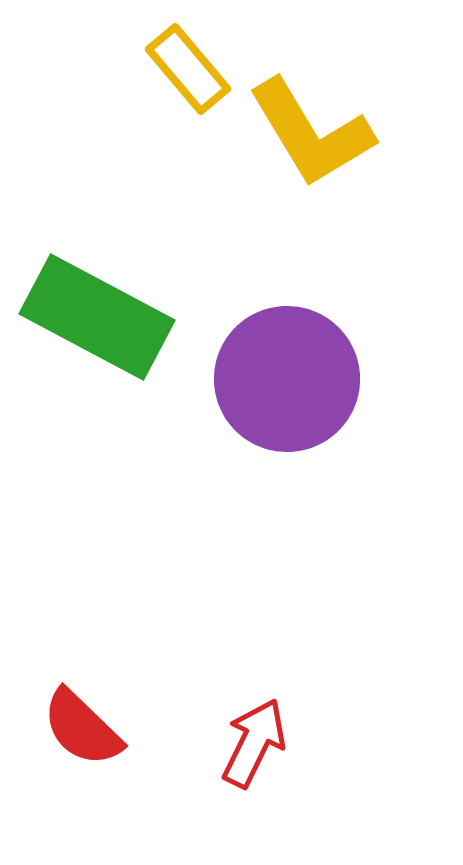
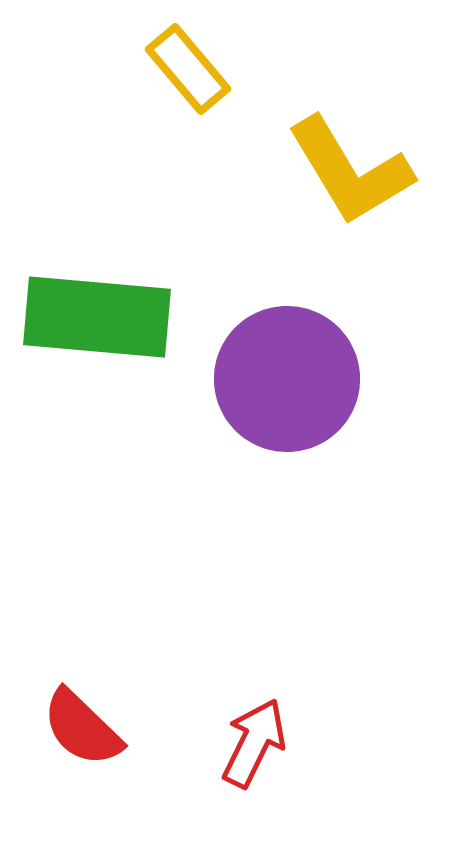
yellow L-shape: moved 39 px right, 38 px down
green rectangle: rotated 23 degrees counterclockwise
